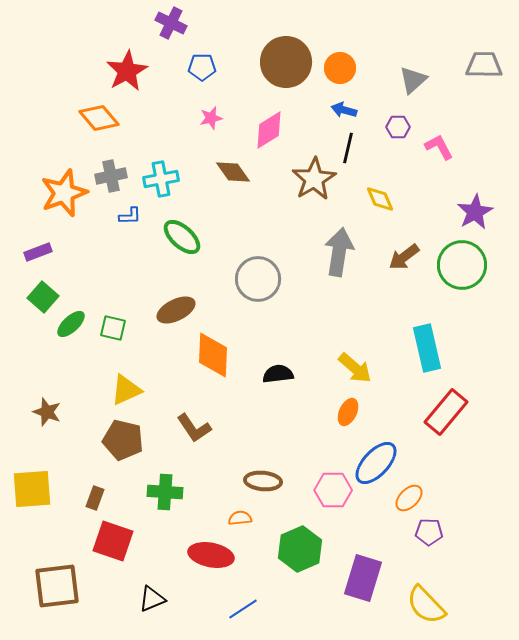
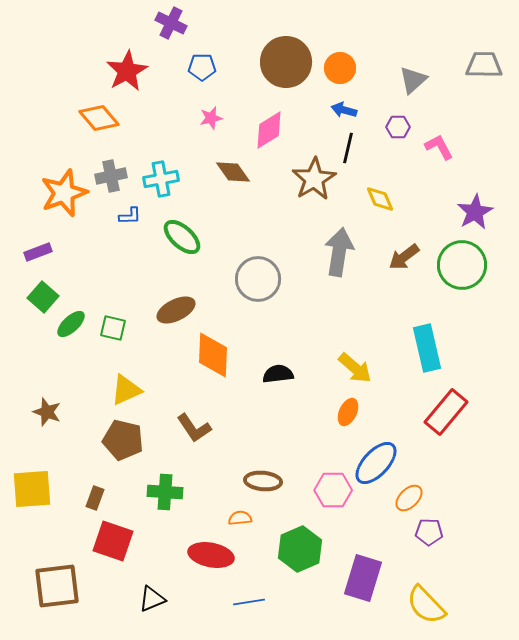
blue line at (243, 609): moved 6 px right, 7 px up; rotated 24 degrees clockwise
